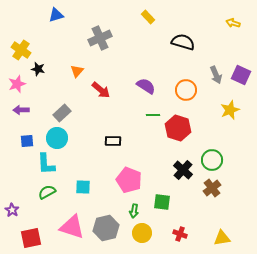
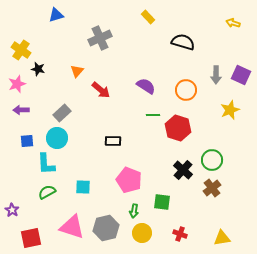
gray arrow: rotated 24 degrees clockwise
